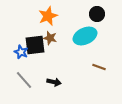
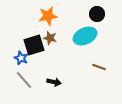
orange star: rotated 12 degrees clockwise
black square: moved 1 px left; rotated 10 degrees counterclockwise
blue star: moved 6 px down
